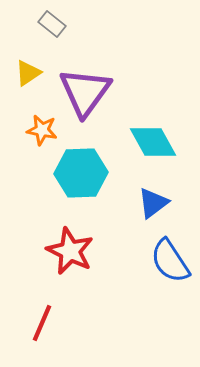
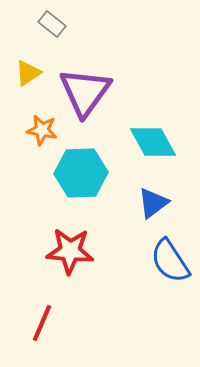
red star: rotated 21 degrees counterclockwise
